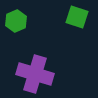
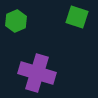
purple cross: moved 2 px right, 1 px up
